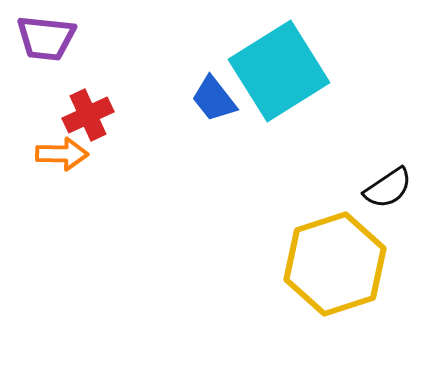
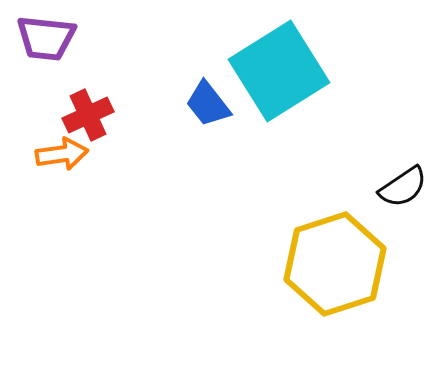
blue trapezoid: moved 6 px left, 5 px down
orange arrow: rotated 9 degrees counterclockwise
black semicircle: moved 15 px right, 1 px up
